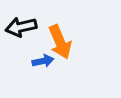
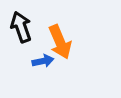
black arrow: rotated 84 degrees clockwise
